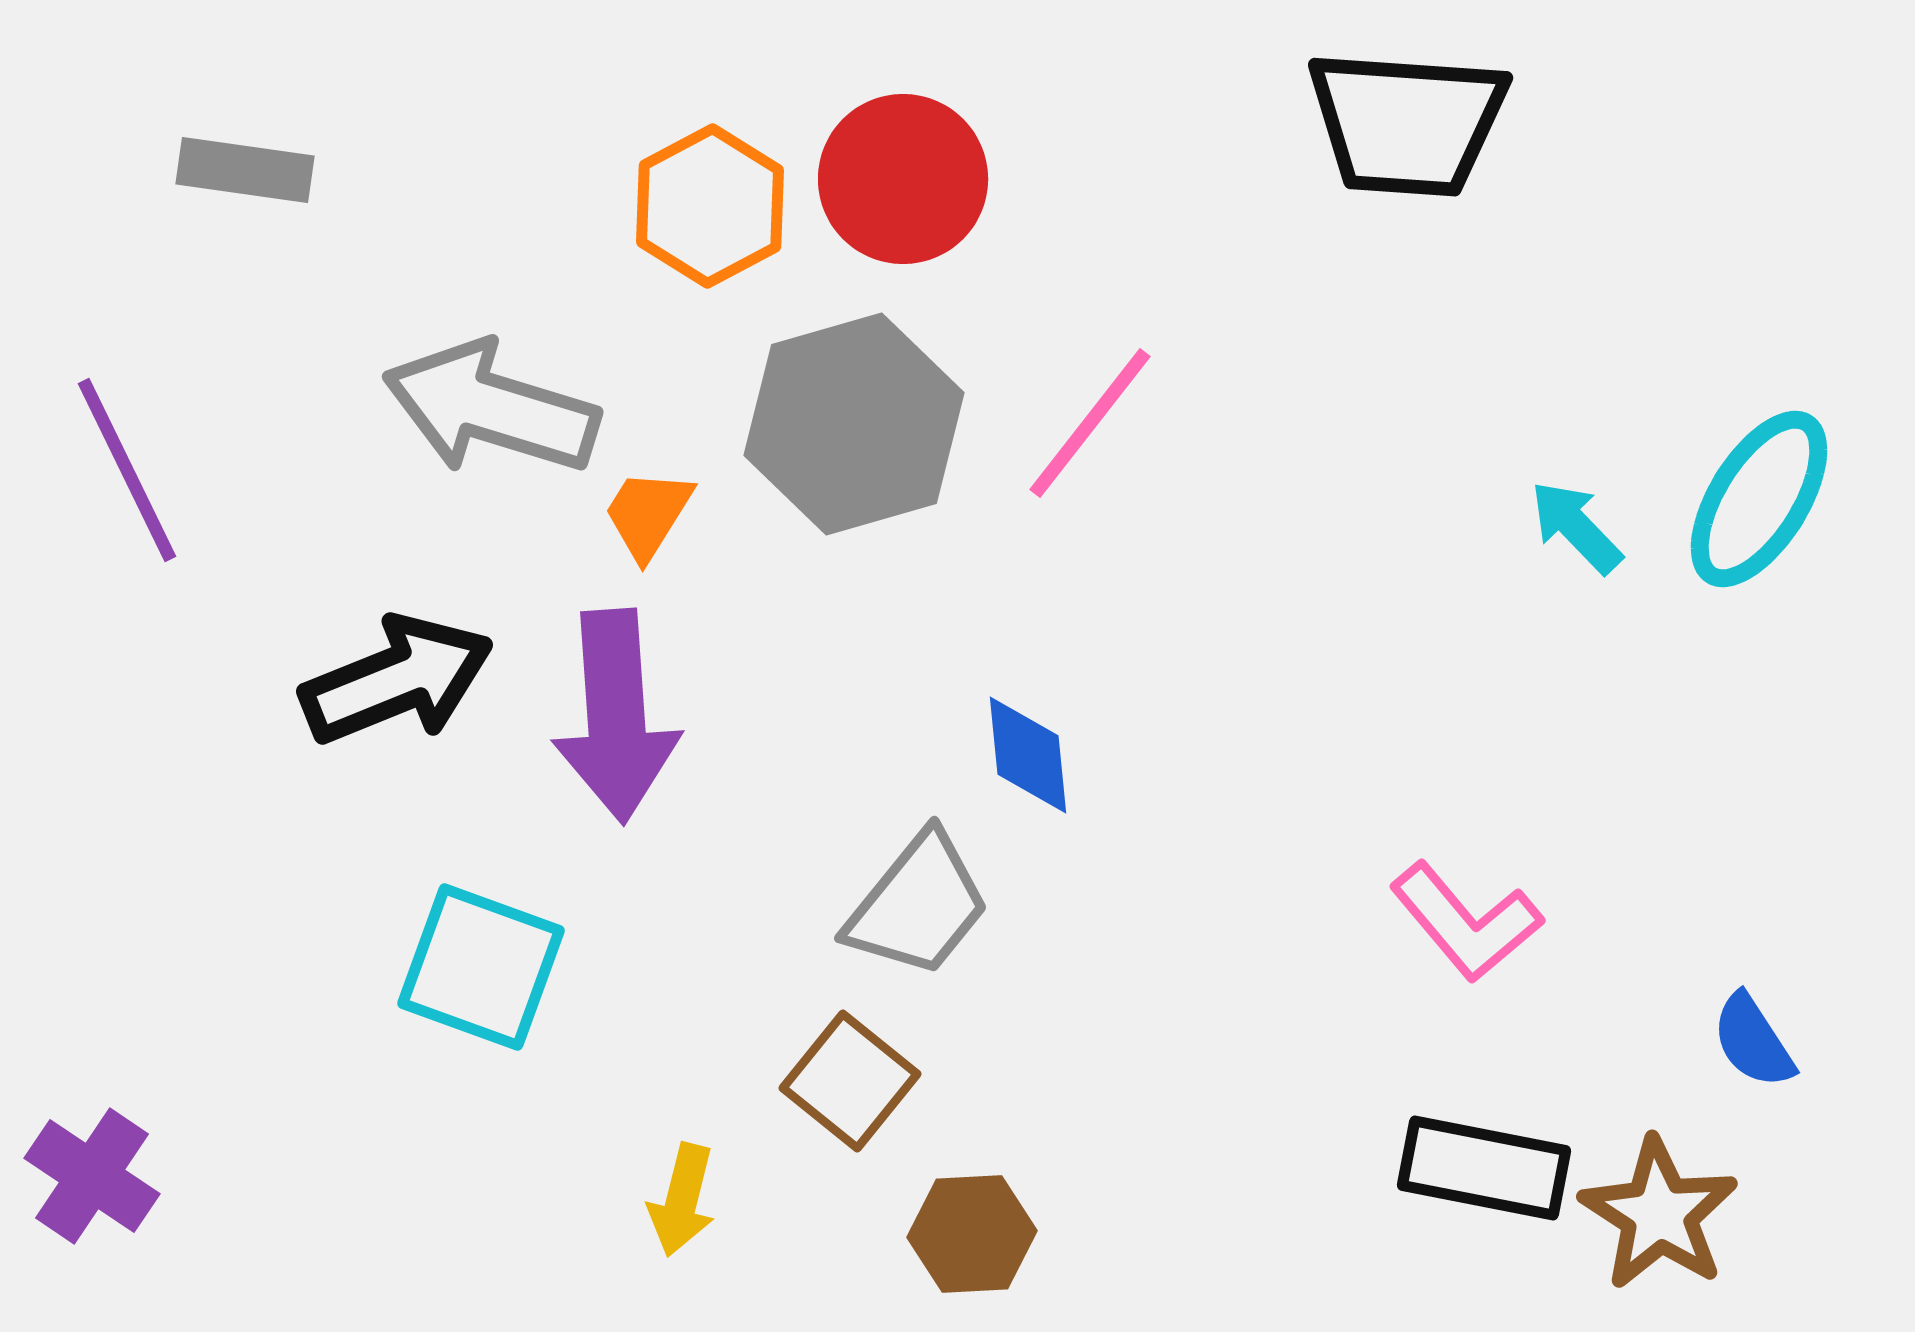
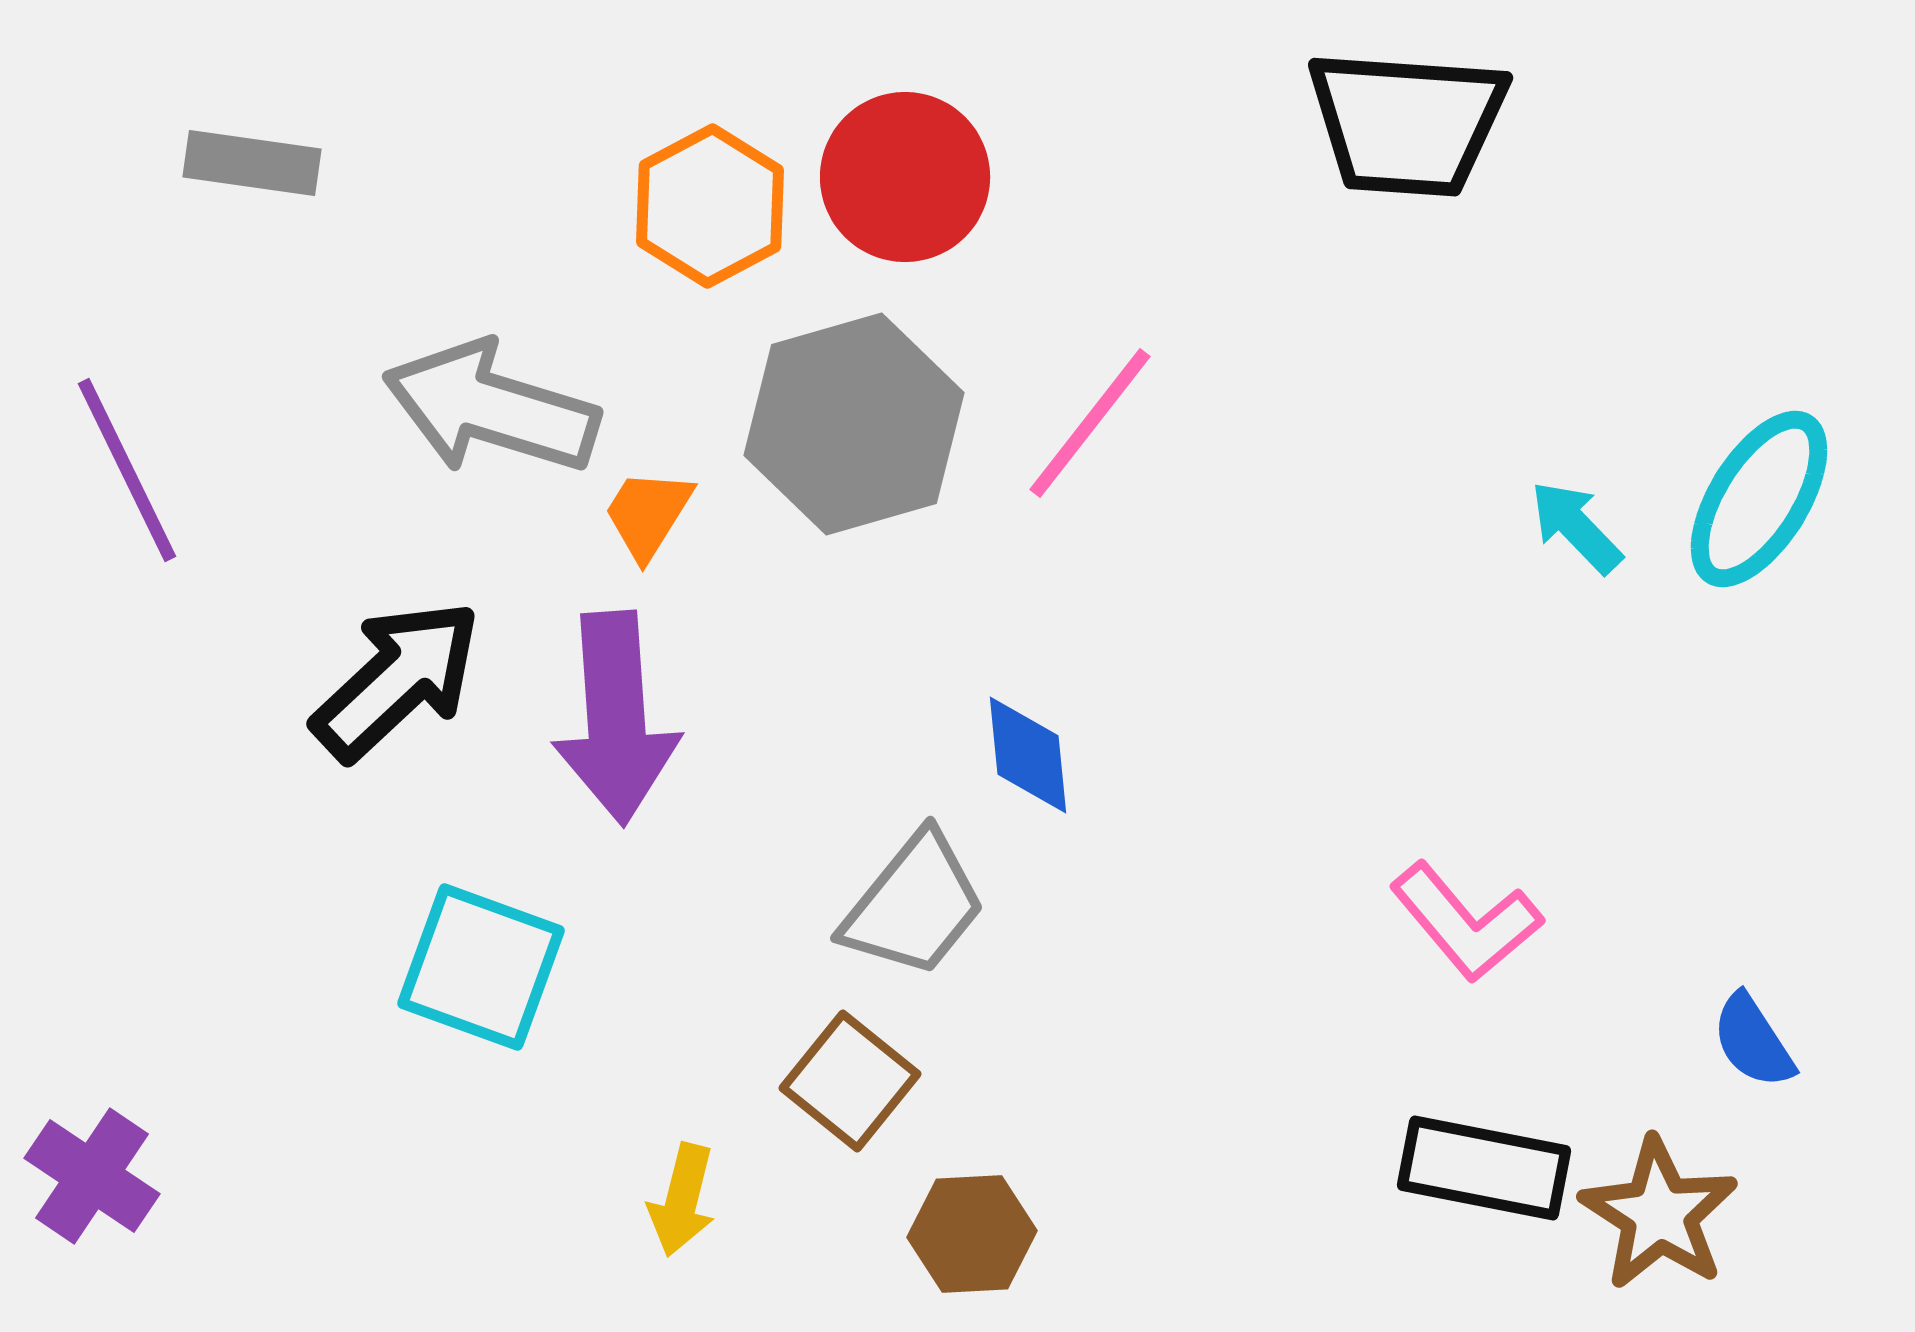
gray rectangle: moved 7 px right, 7 px up
red circle: moved 2 px right, 2 px up
black arrow: rotated 21 degrees counterclockwise
purple arrow: moved 2 px down
gray trapezoid: moved 4 px left
